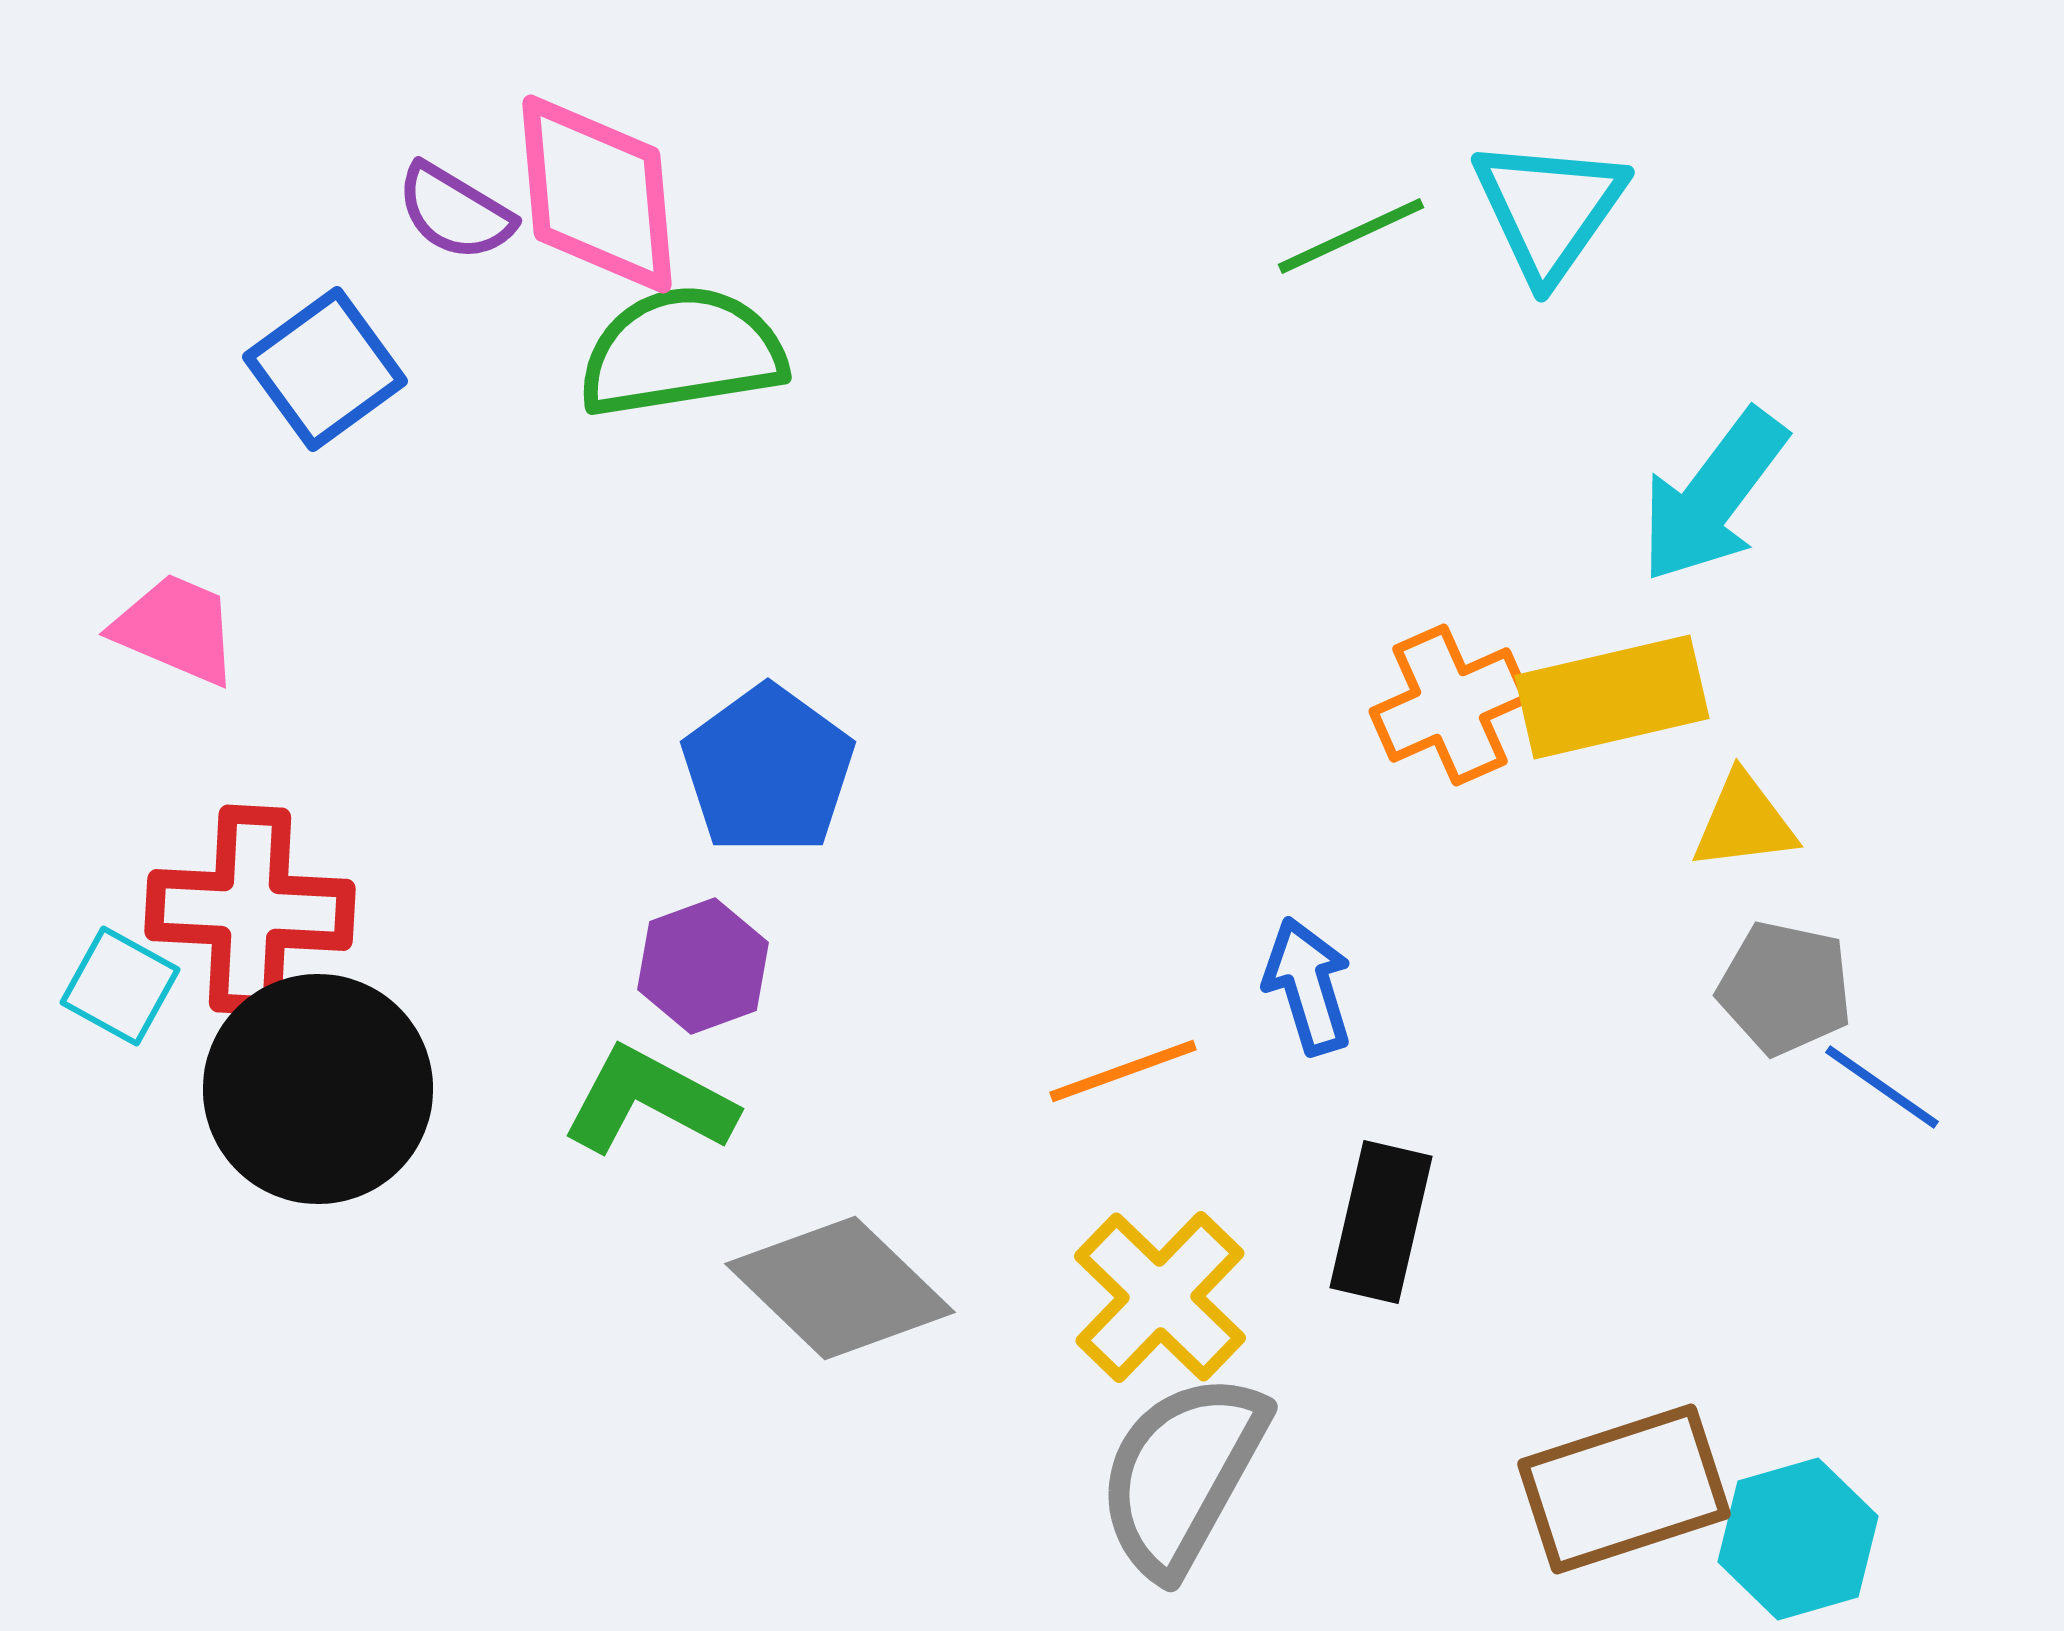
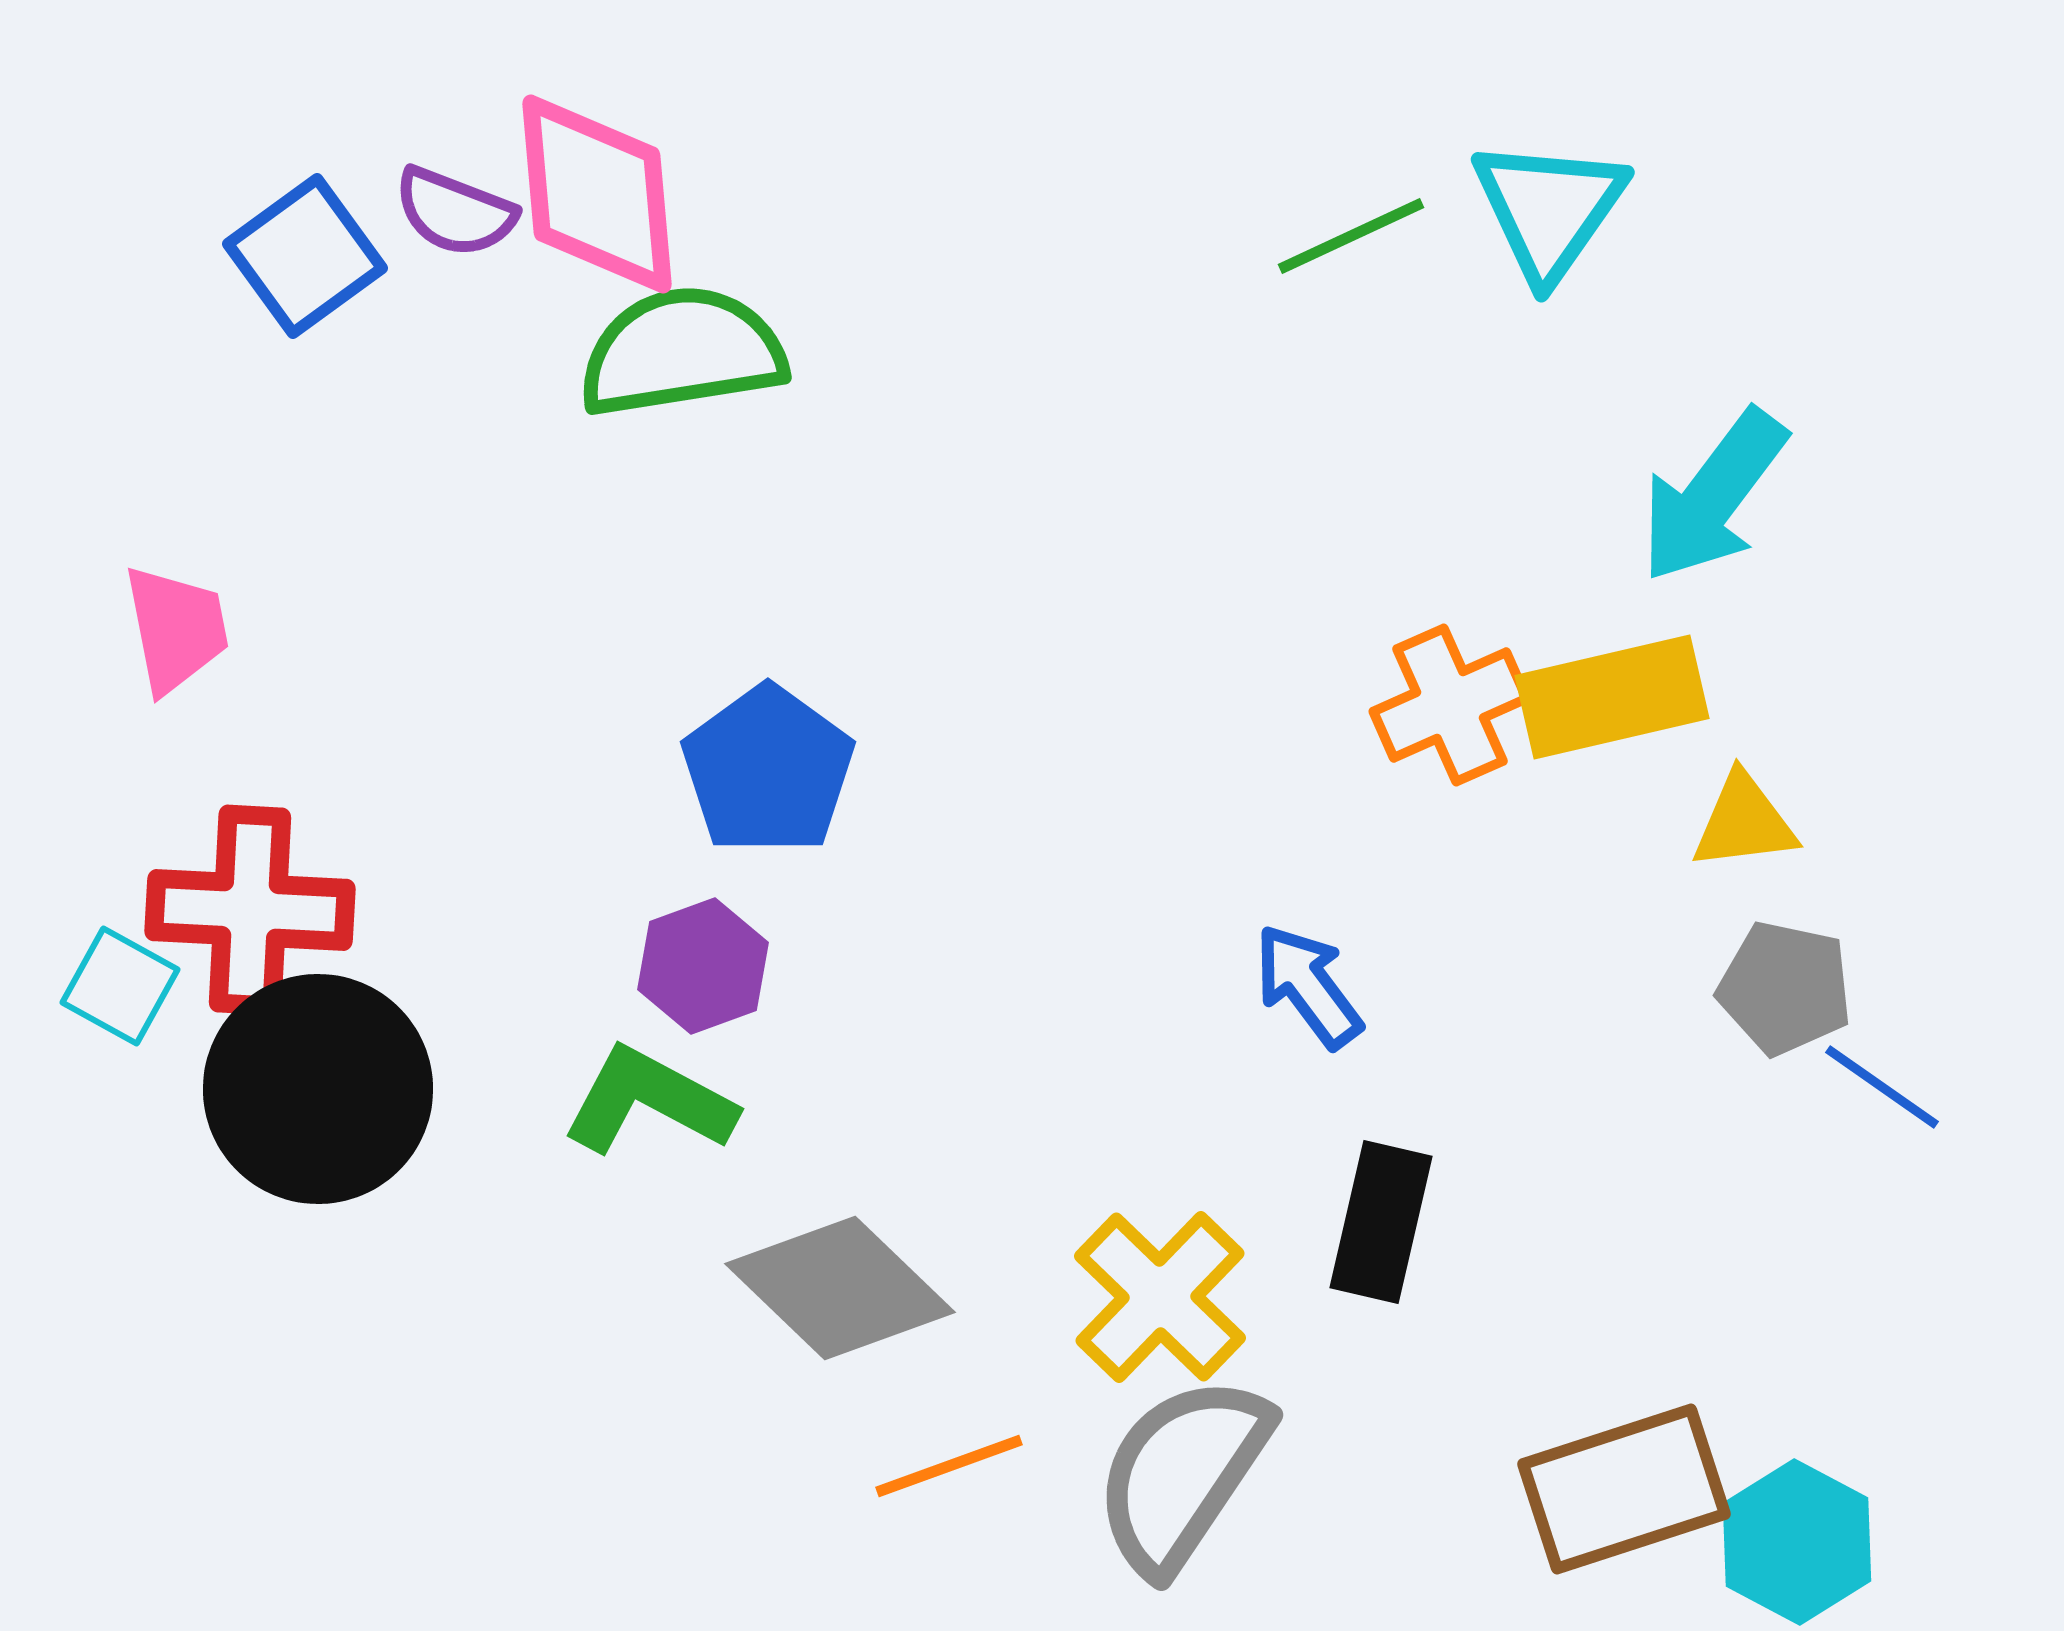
purple semicircle: rotated 10 degrees counterclockwise
blue square: moved 20 px left, 113 px up
pink trapezoid: rotated 56 degrees clockwise
blue arrow: rotated 20 degrees counterclockwise
orange line: moved 174 px left, 395 px down
gray semicircle: rotated 5 degrees clockwise
cyan hexagon: moved 1 px left, 3 px down; rotated 16 degrees counterclockwise
